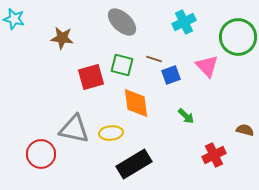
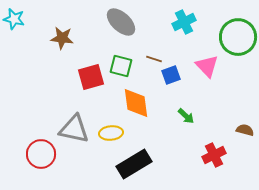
gray ellipse: moved 1 px left
green square: moved 1 px left, 1 px down
